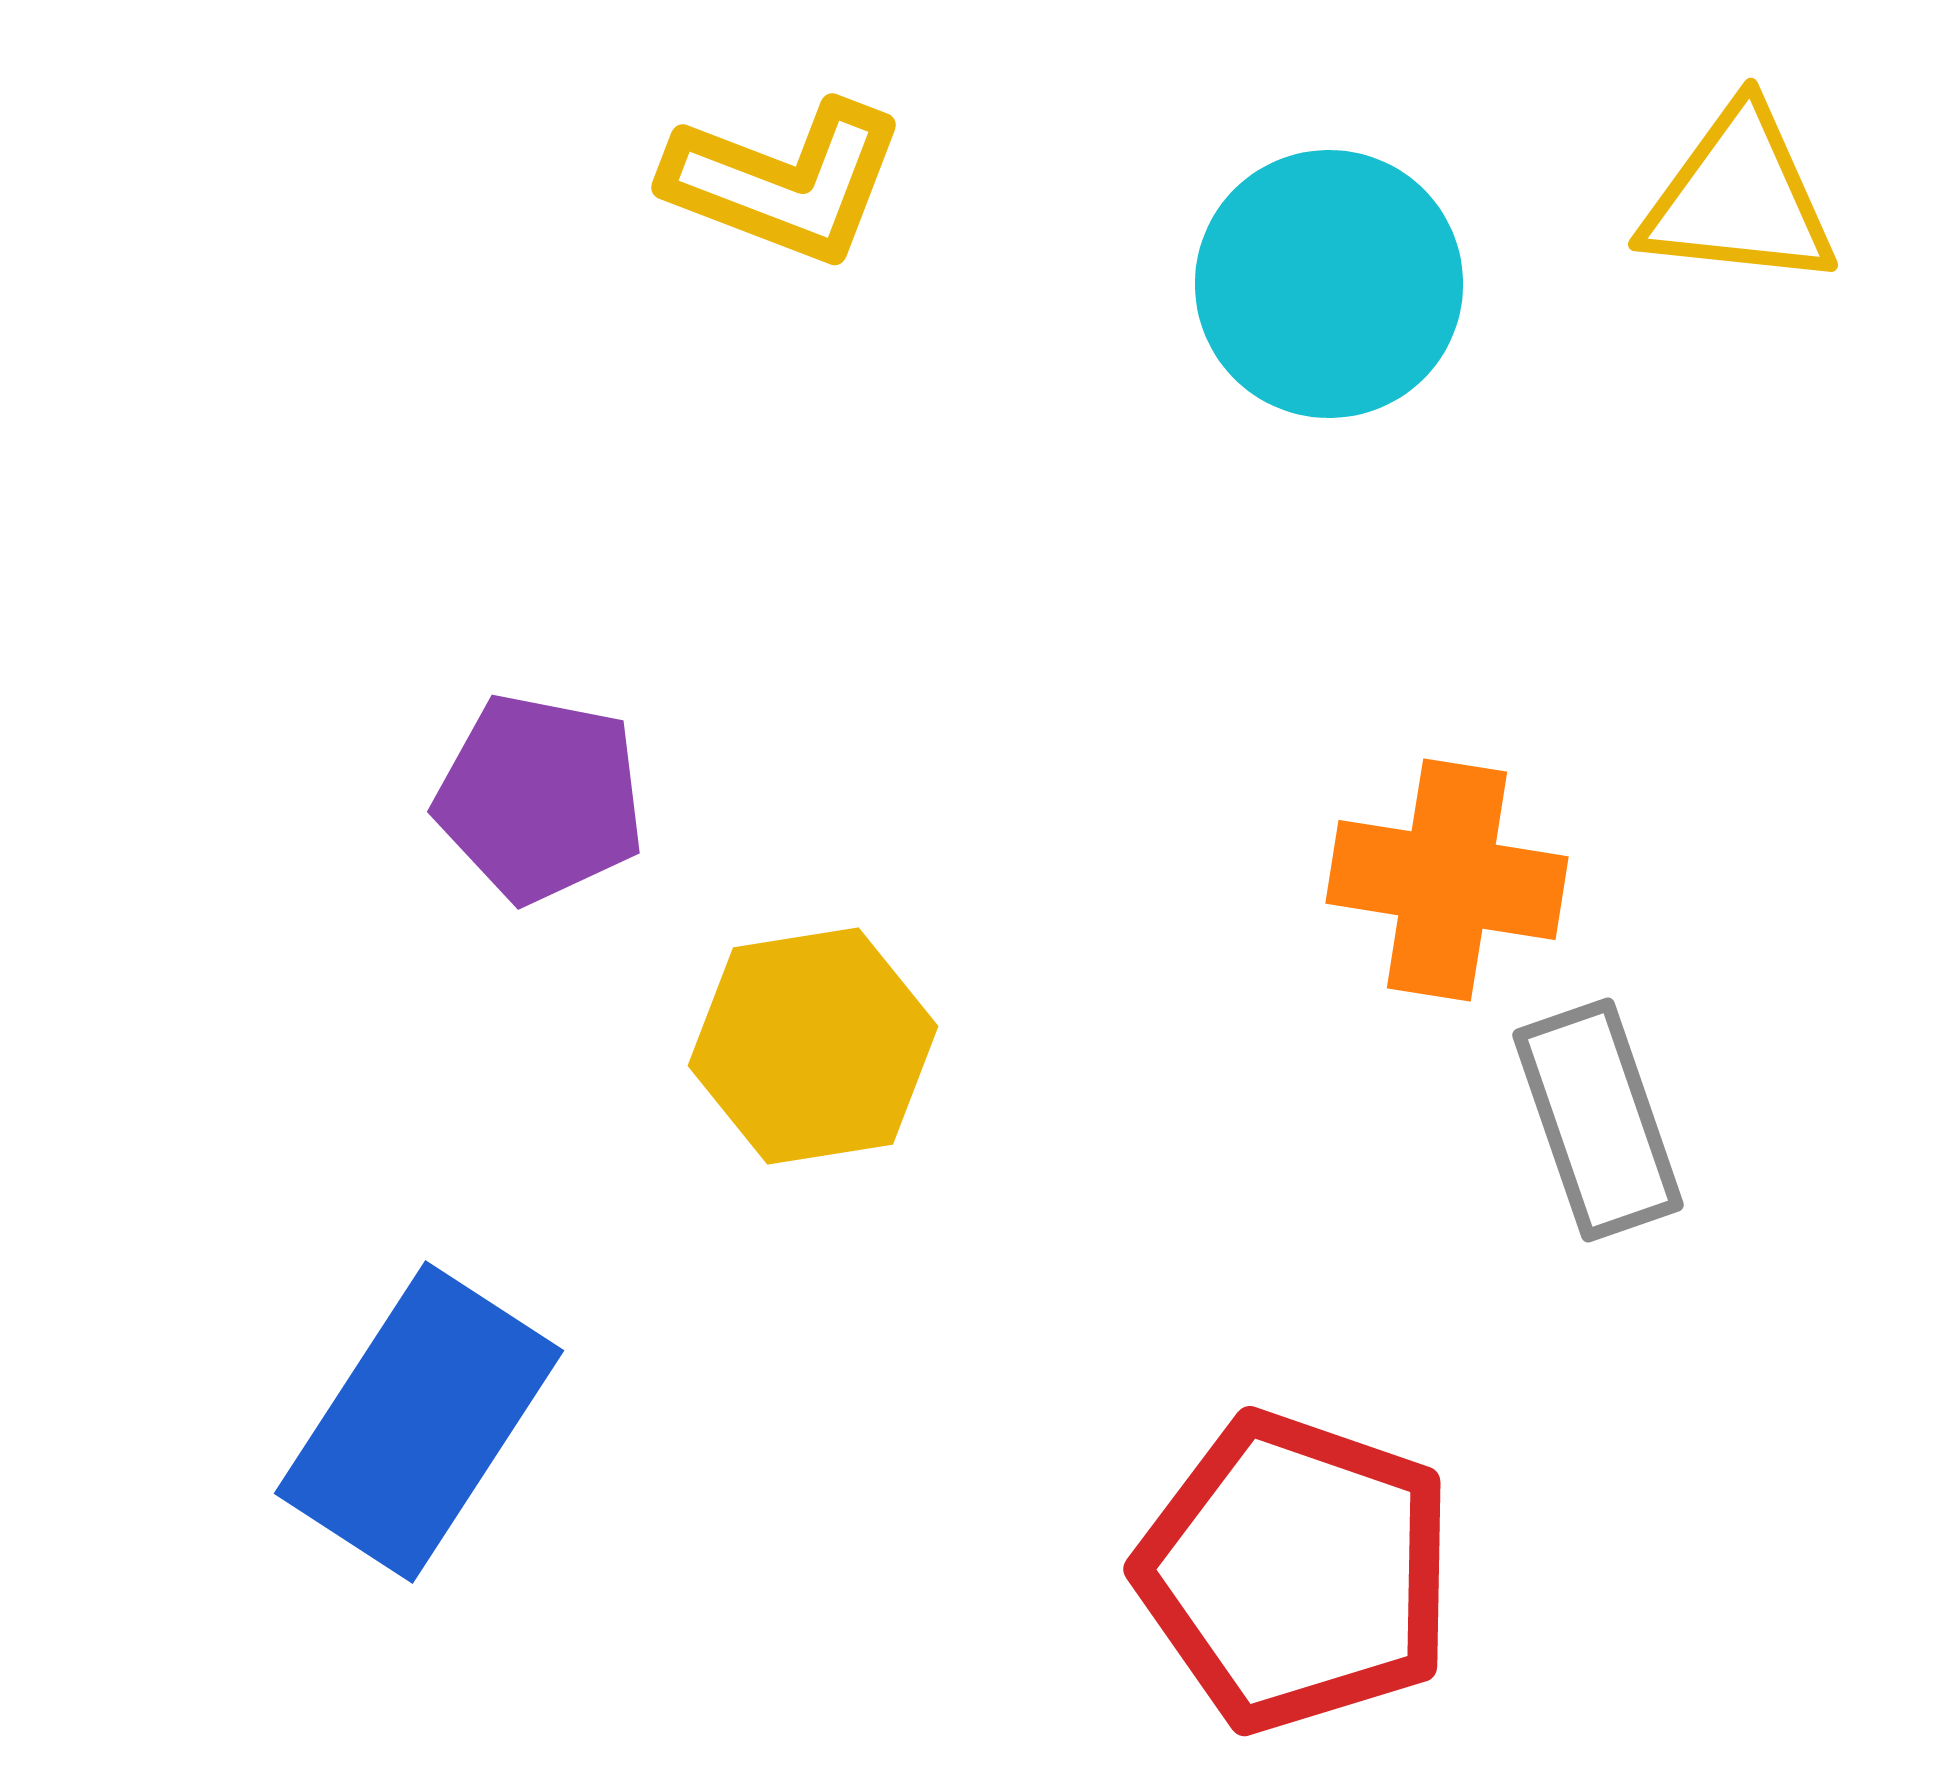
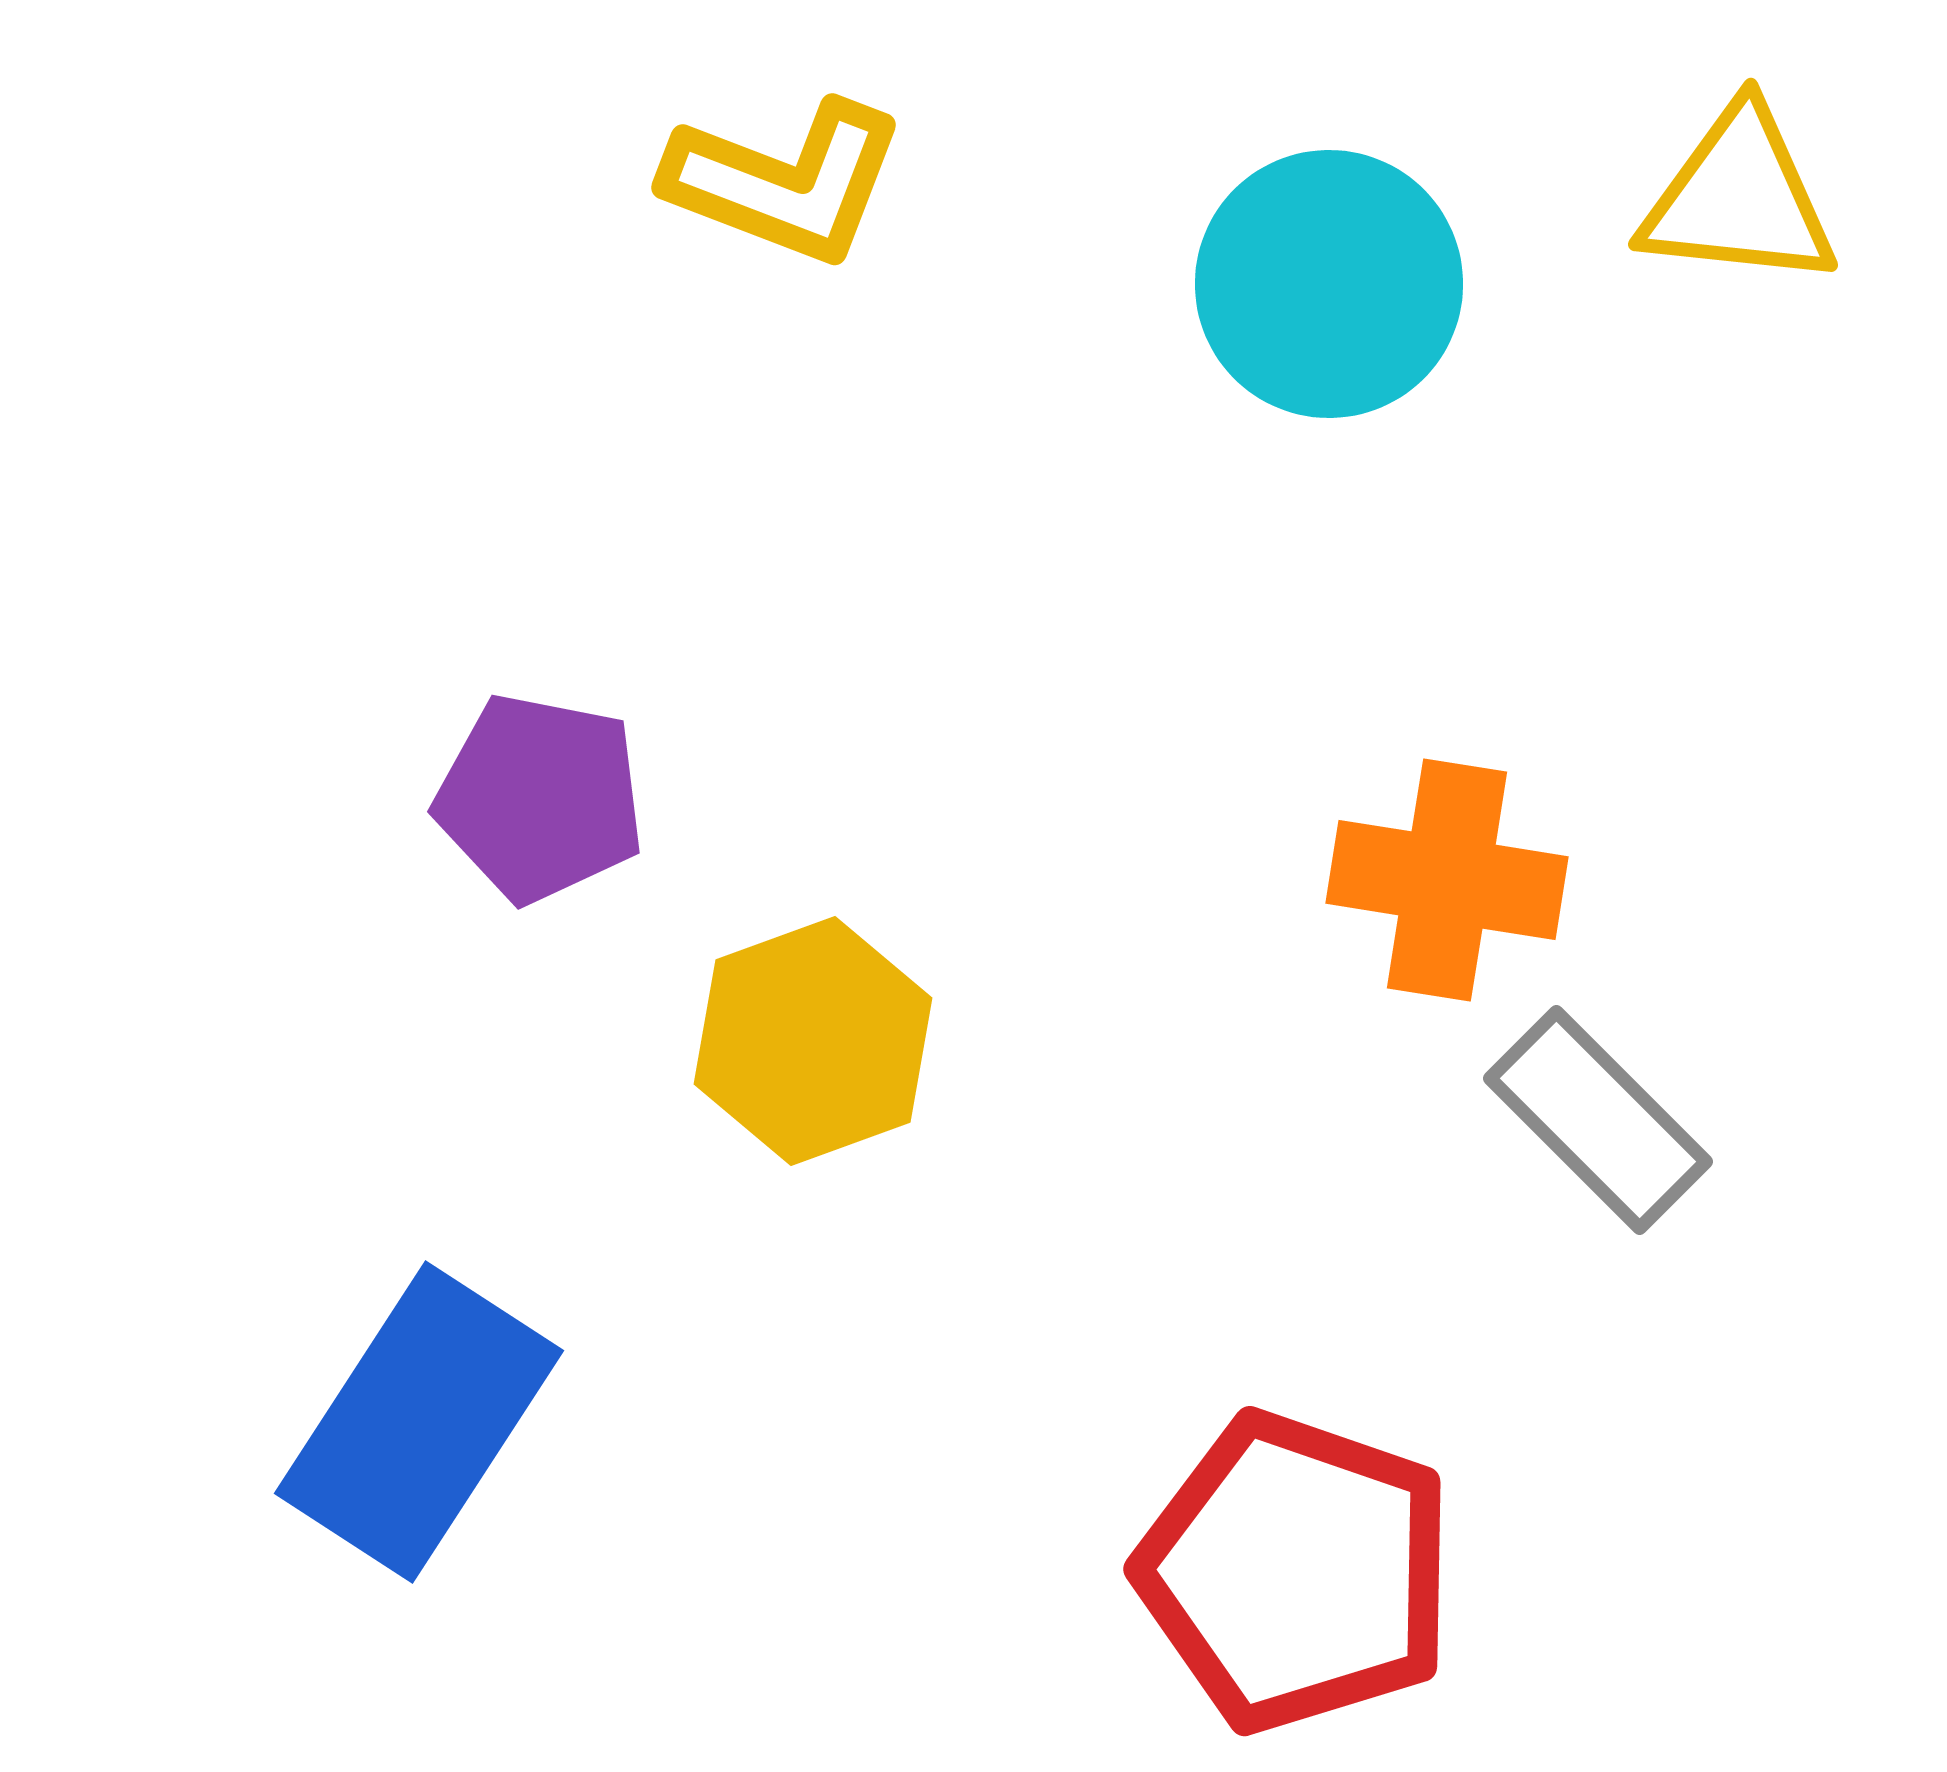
yellow hexagon: moved 5 px up; rotated 11 degrees counterclockwise
gray rectangle: rotated 26 degrees counterclockwise
